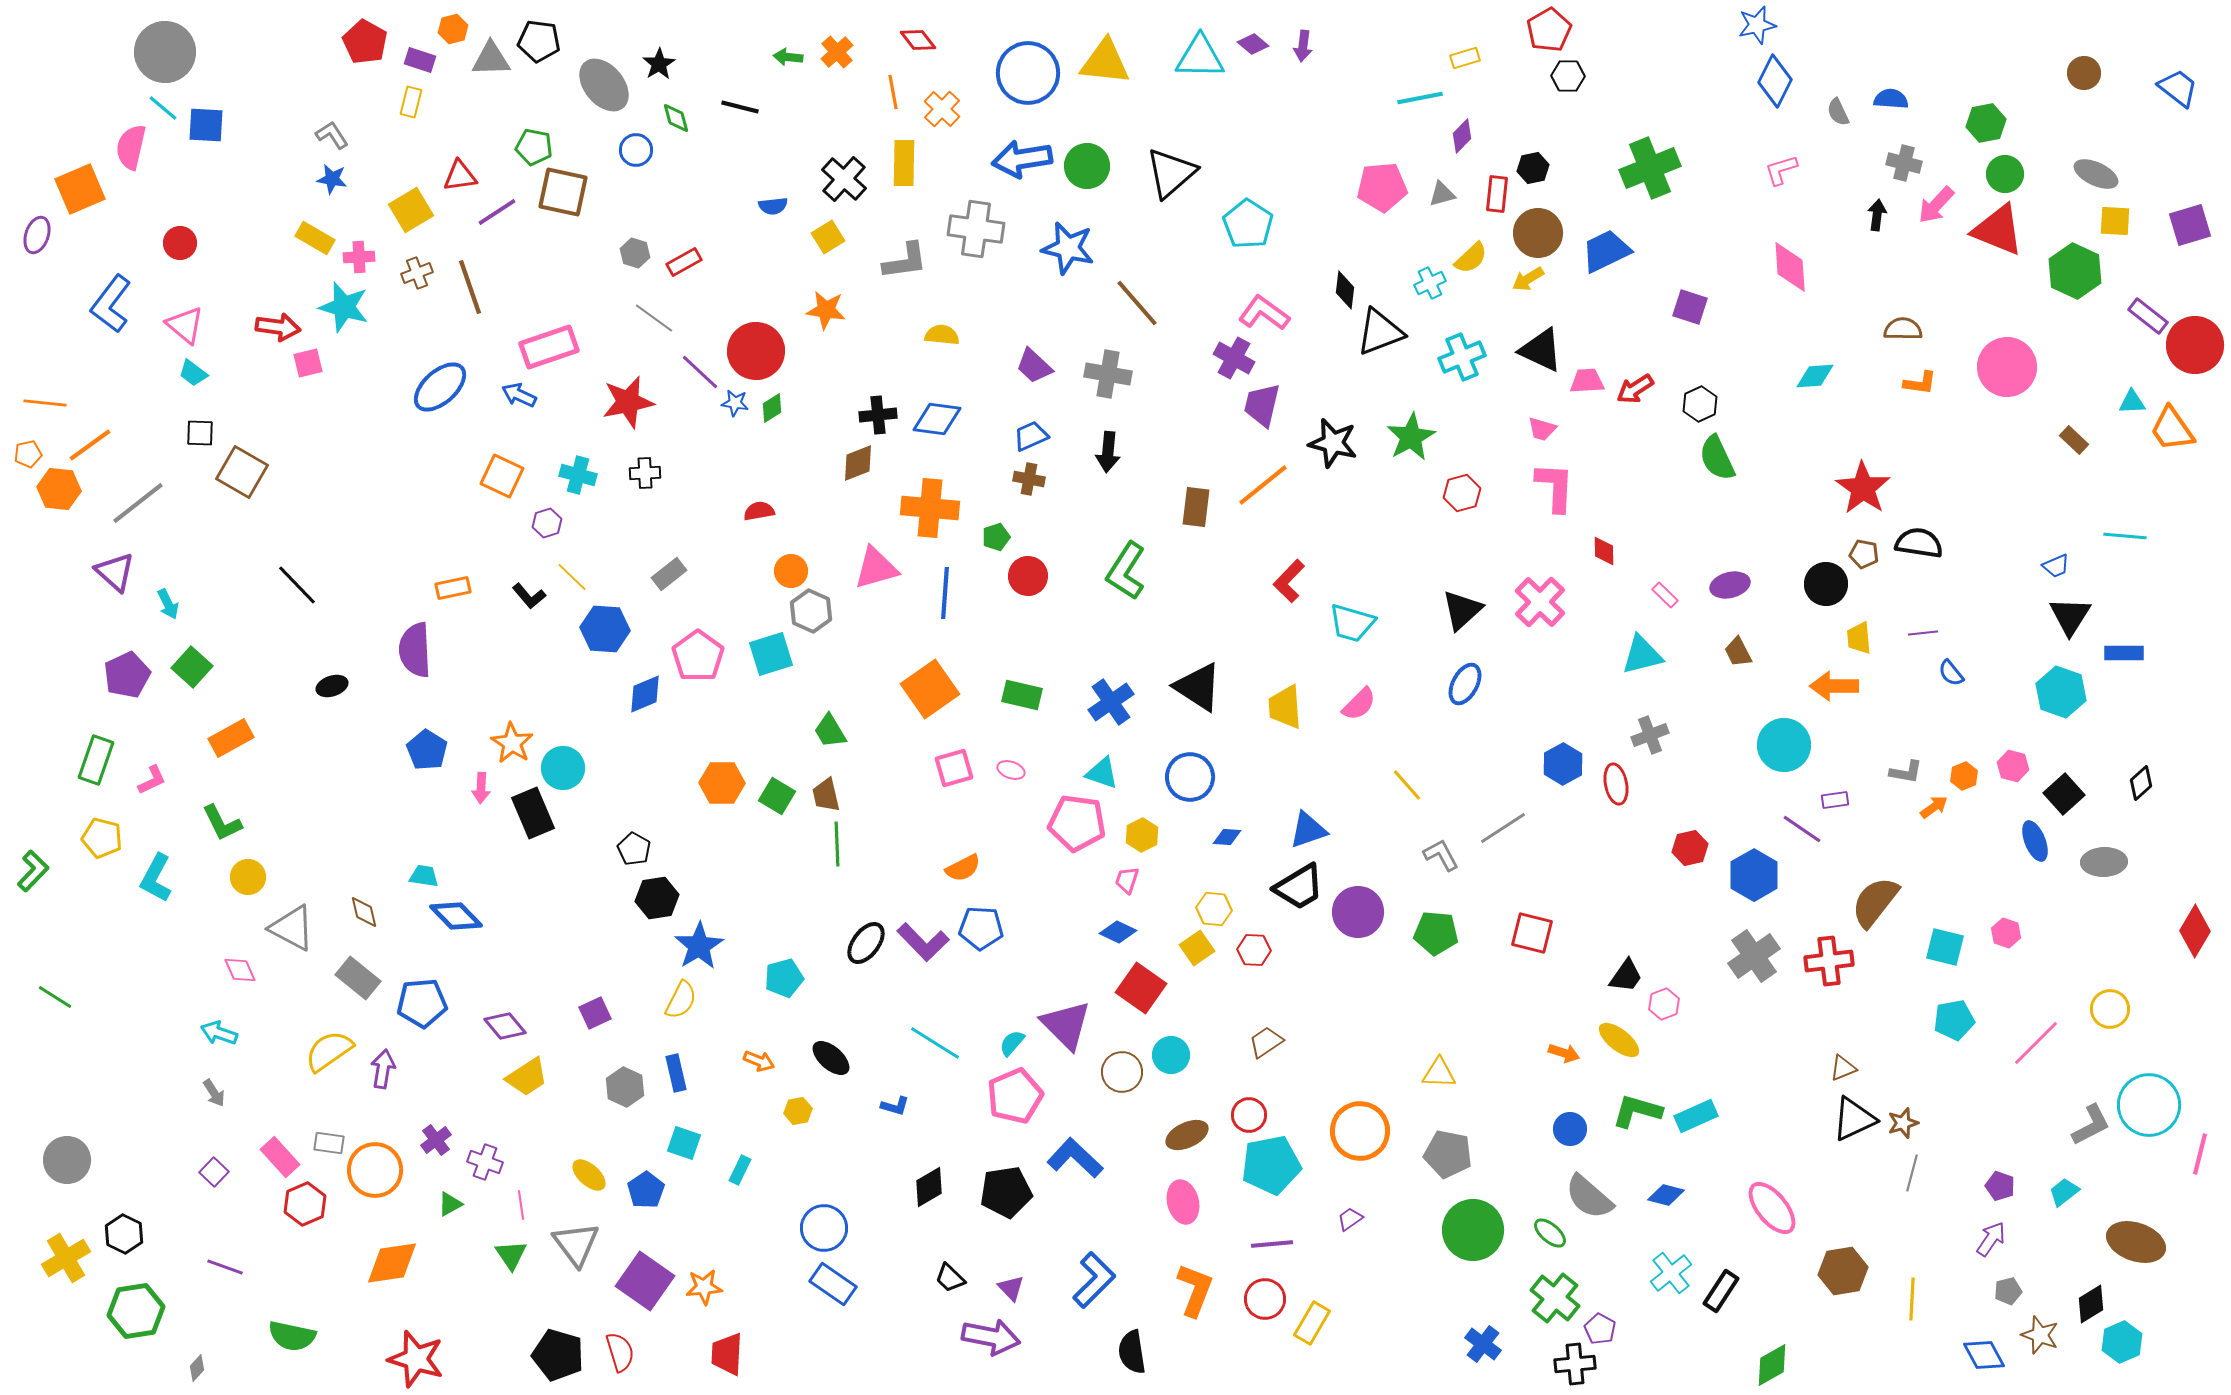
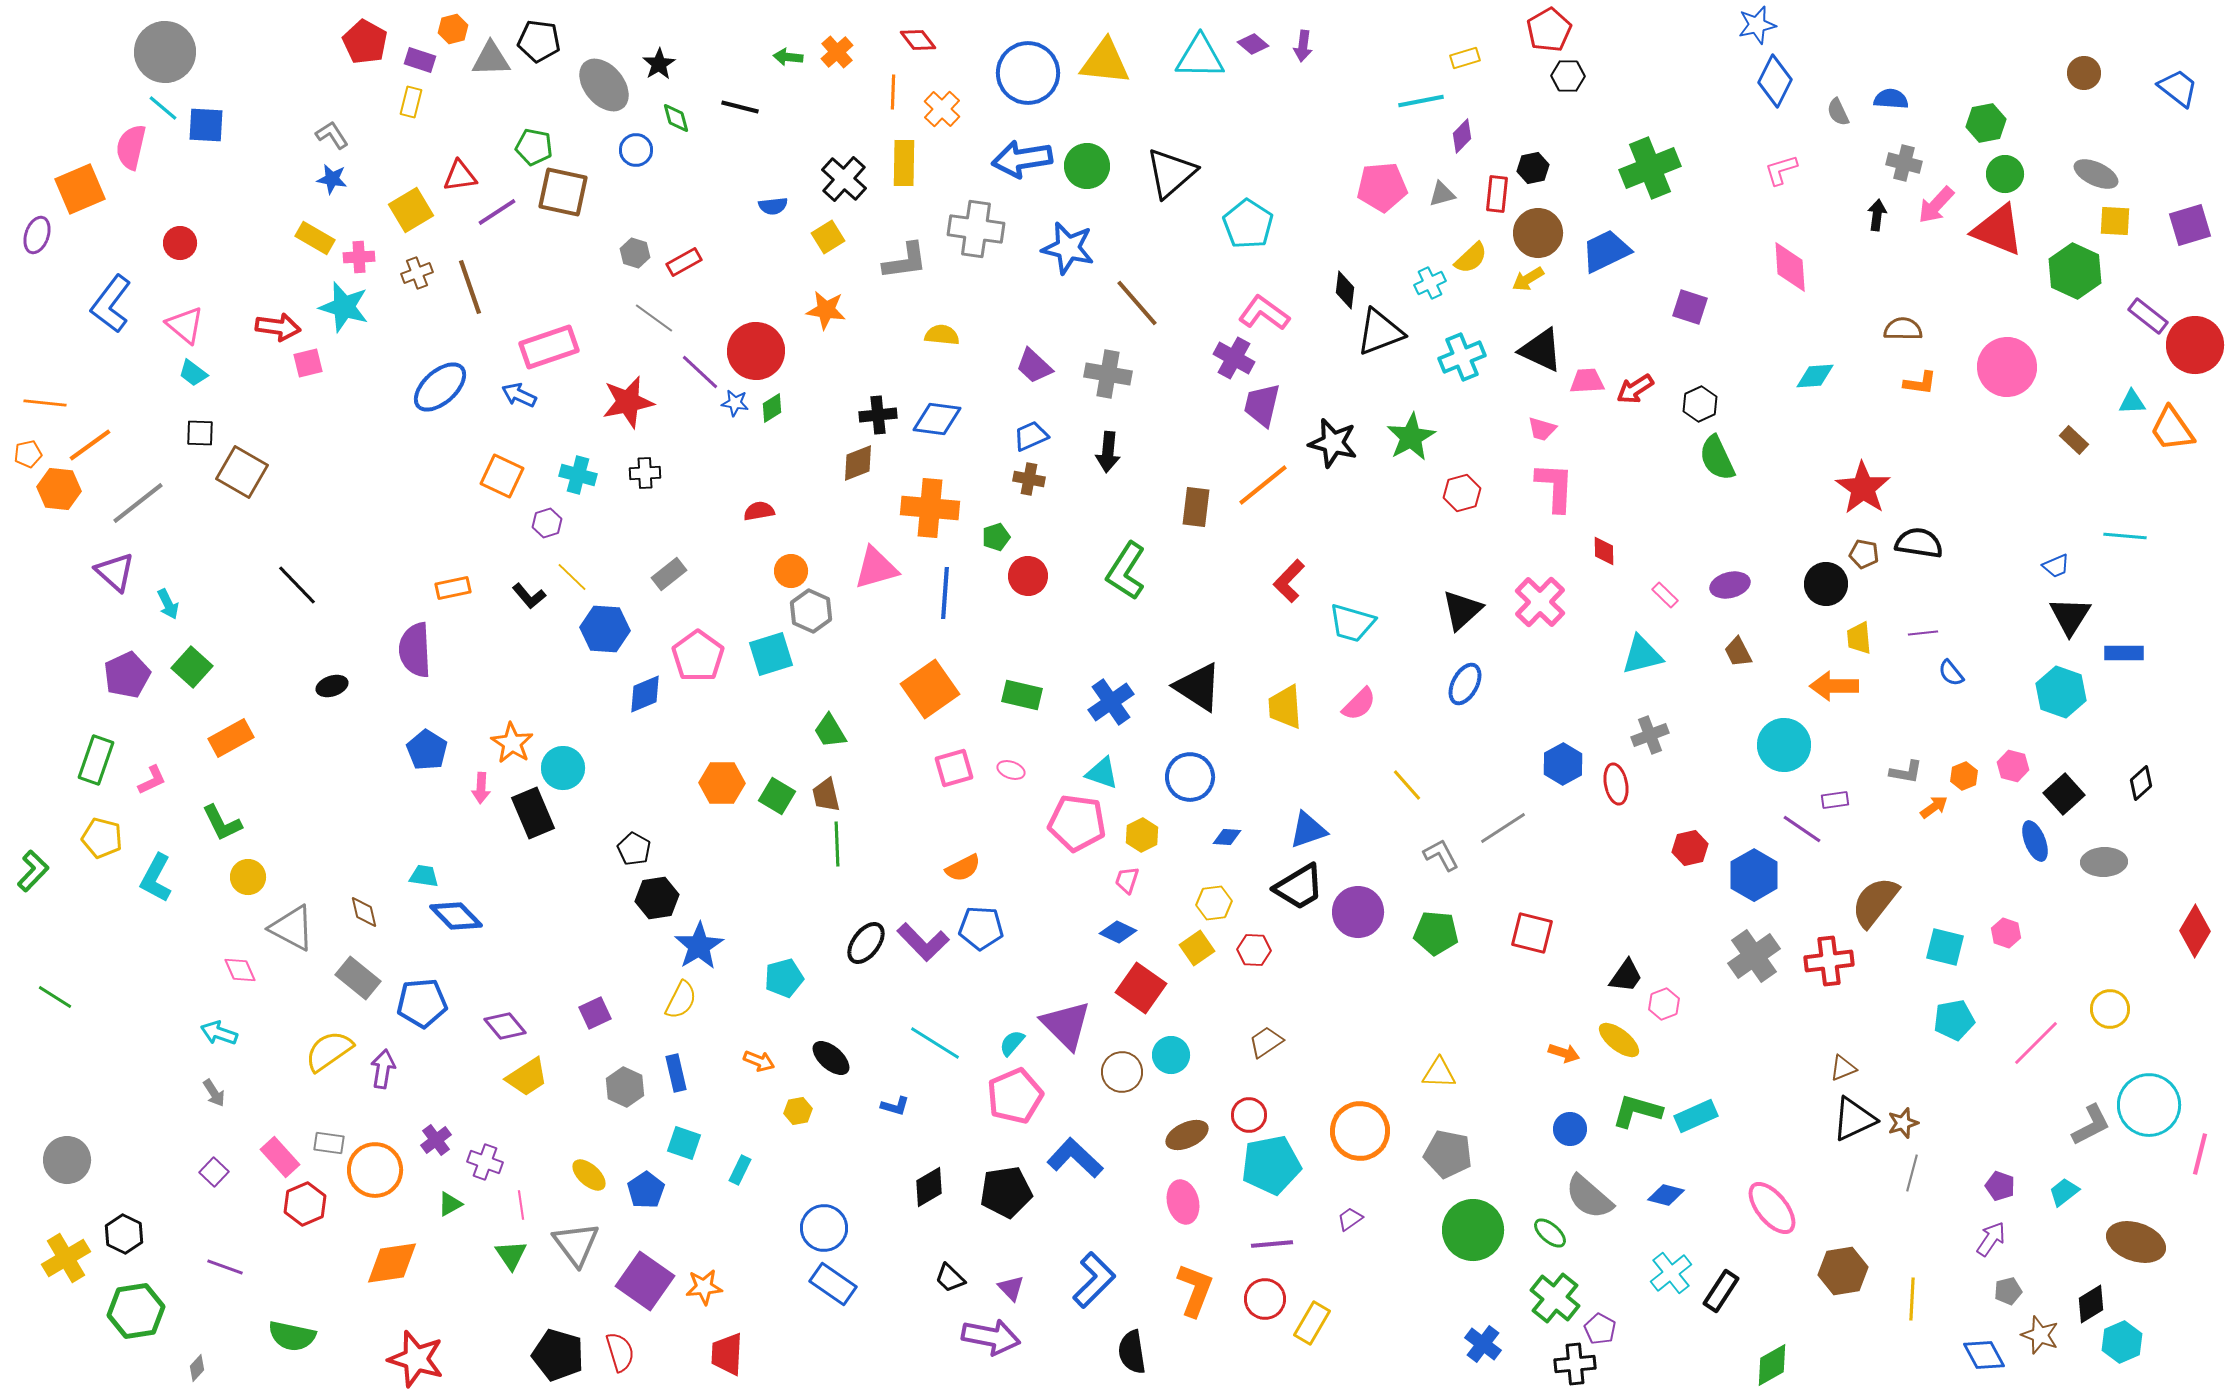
orange line at (893, 92): rotated 12 degrees clockwise
cyan line at (1420, 98): moved 1 px right, 3 px down
yellow hexagon at (1214, 909): moved 6 px up; rotated 12 degrees counterclockwise
